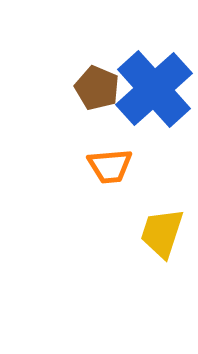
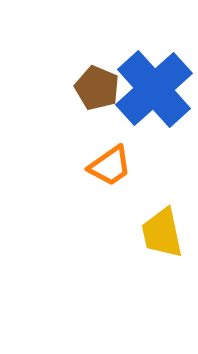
orange trapezoid: rotated 30 degrees counterclockwise
yellow trapezoid: rotated 30 degrees counterclockwise
